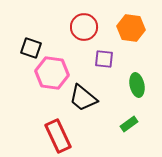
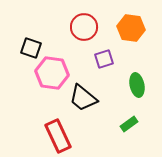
purple square: rotated 24 degrees counterclockwise
